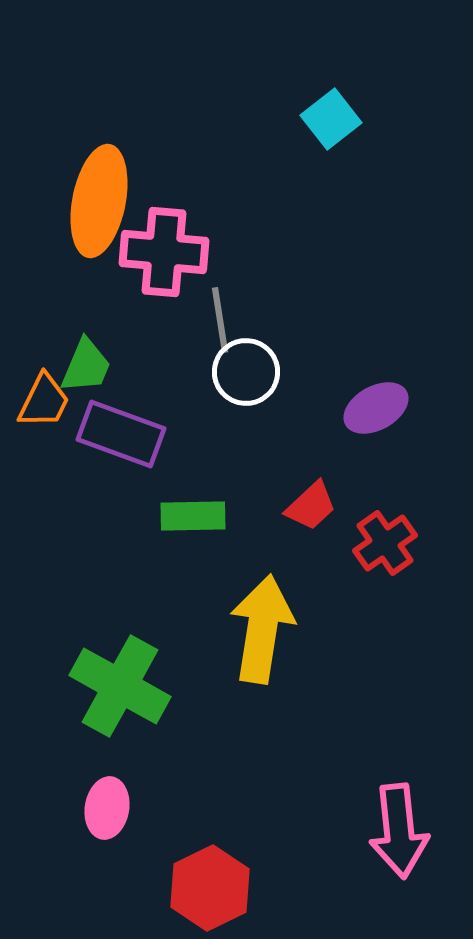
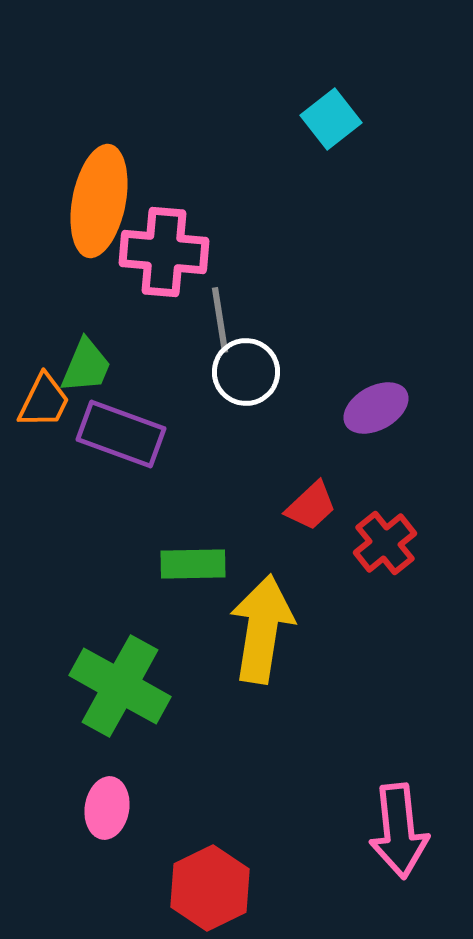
green rectangle: moved 48 px down
red cross: rotated 4 degrees counterclockwise
